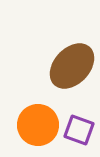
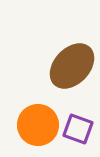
purple square: moved 1 px left, 1 px up
